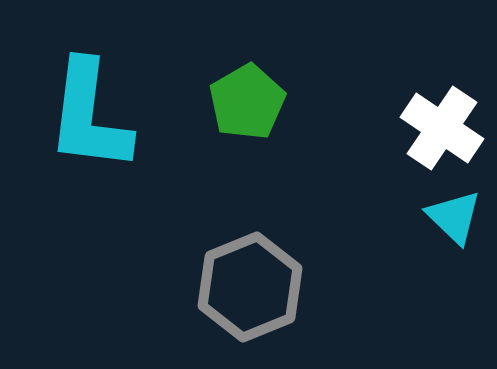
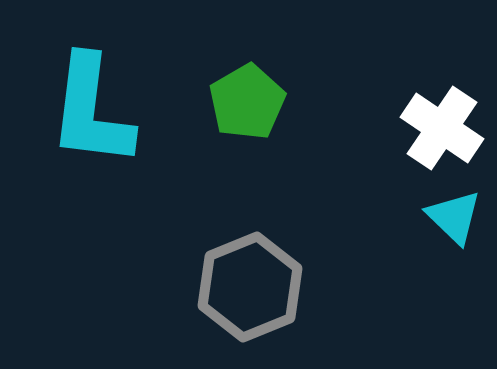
cyan L-shape: moved 2 px right, 5 px up
